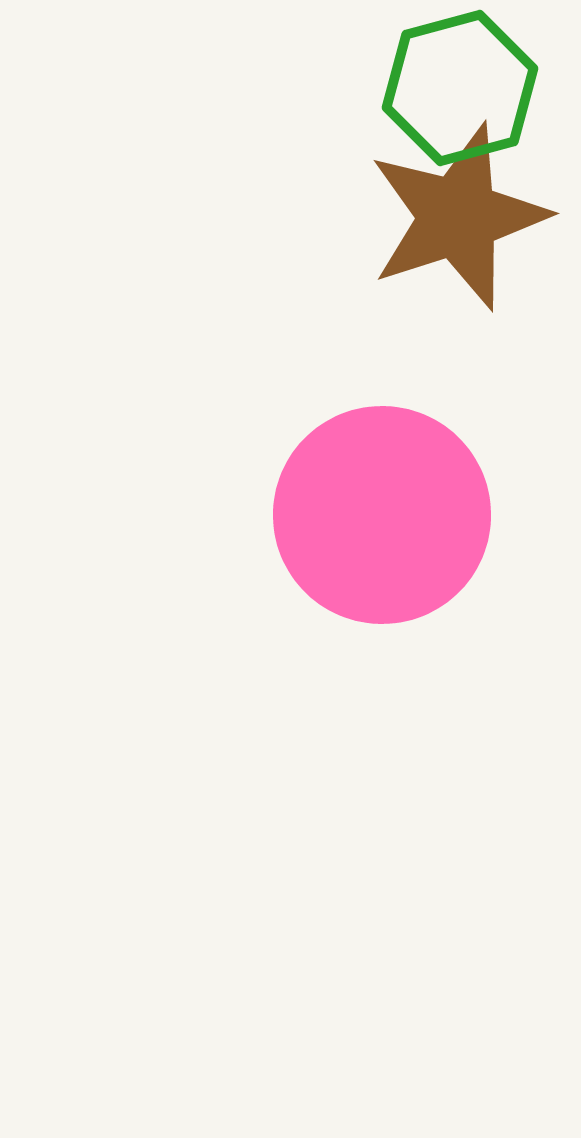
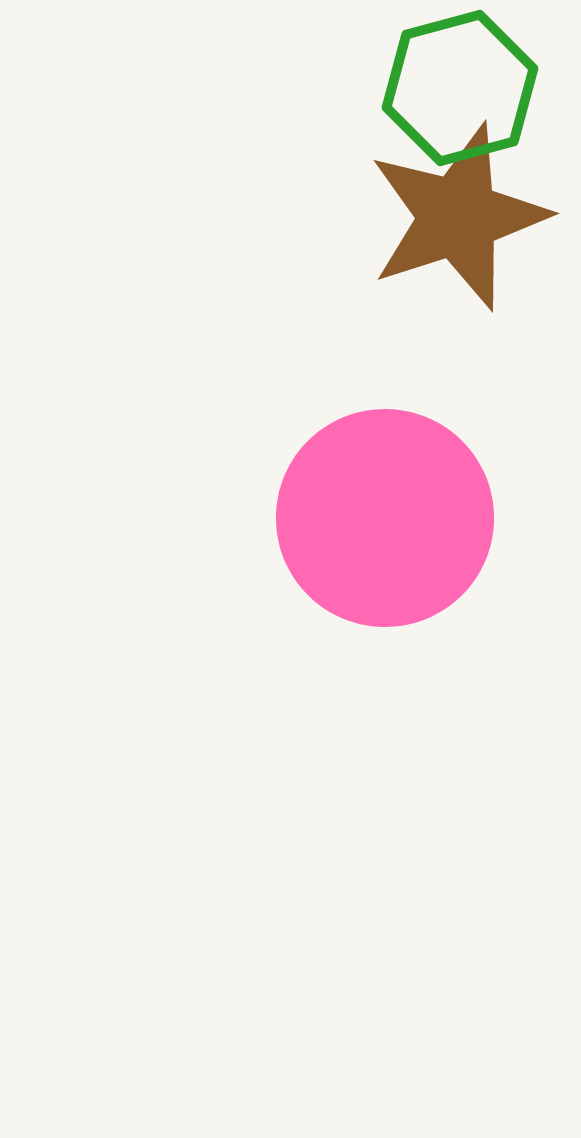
pink circle: moved 3 px right, 3 px down
